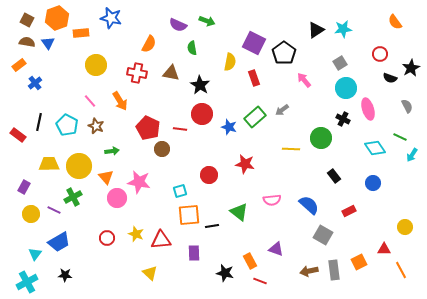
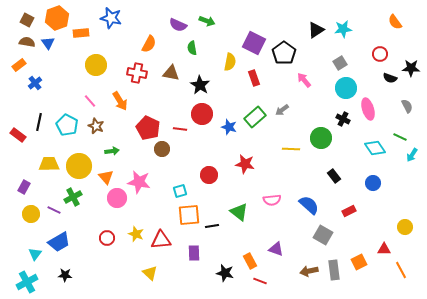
black star at (411, 68): rotated 30 degrees clockwise
